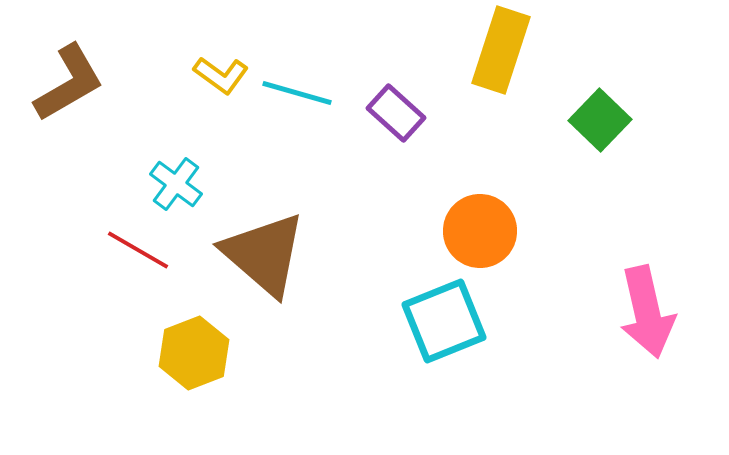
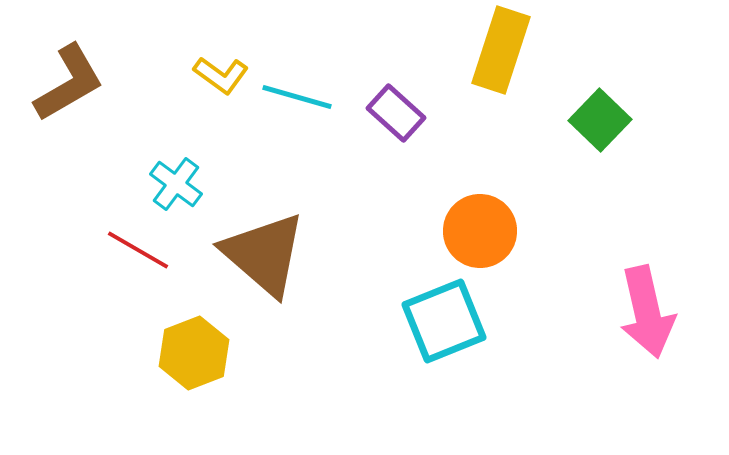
cyan line: moved 4 px down
